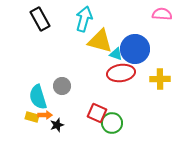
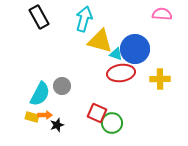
black rectangle: moved 1 px left, 2 px up
cyan semicircle: moved 2 px right, 3 px up; rotated 135 degrees counterclockwise
